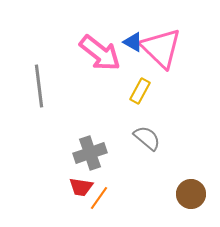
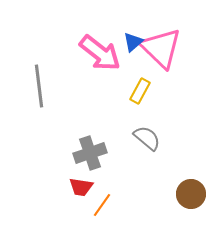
blue triangle: rotated 50 degrees clockwise
orange line: moved 3 px right, 7 px down
